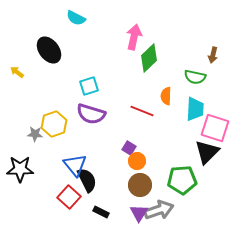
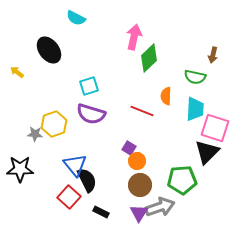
gray arrow: moved 1 px right, 3 px up
